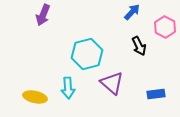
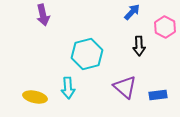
purple arrow: rotated 35 degrees counterclockwise
black arrow: rotated 24 degrees clockwise
purple triangle: moved 13 px right, 4 px down
blue rectangle: moved 2 px right, 1 px down
